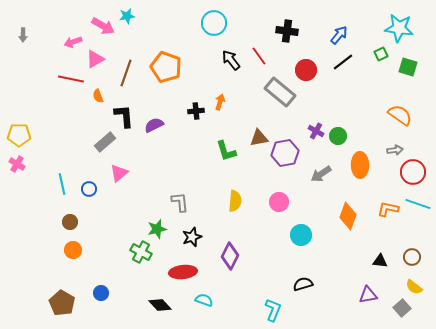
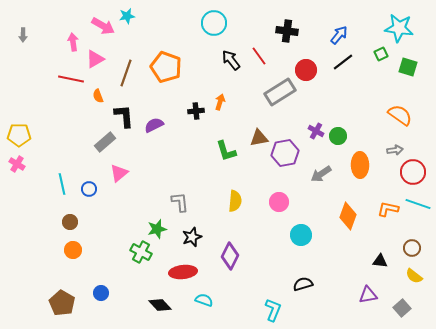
pink arrow at (73, 42): rotated 102 degrees clockwise
gray rectangle at (280, 92): rotated 72 degrees counterclockwise
brown circle at (412, 257): moved 9 px up
yellow semicircle at (414, 287): moved 11 px up
